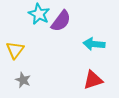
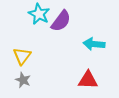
yellow triangle: moved 7 px right, 6 px down
red triangle: moved 5 px left; rotated 20 degrees clockwise
